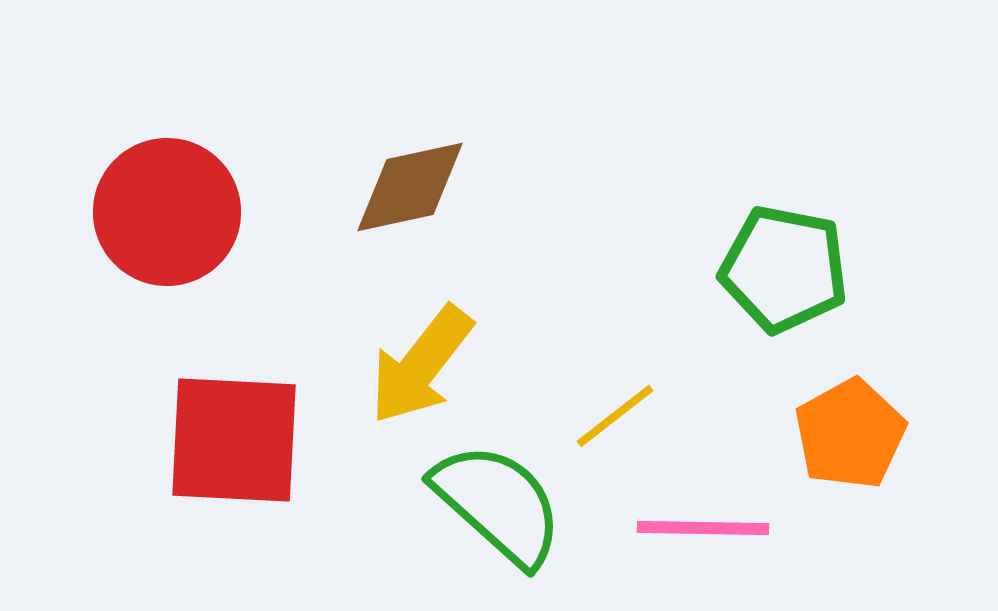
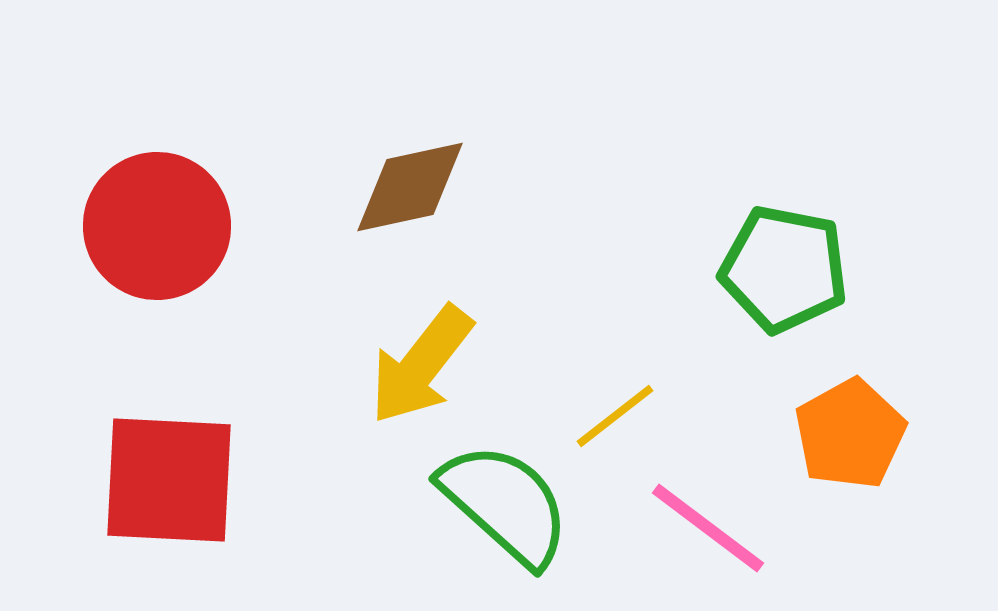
red circle: moved 10 px left, 14 px down
red square: moved 65 px left, 40 px down
green semicircle: moved 7 px right
pink line: moved 5 px right; rotated 36 degrees clockwise
